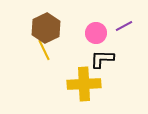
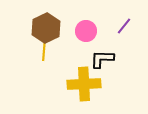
purple line: rotated 24 degrees counterclockwise
pink circle: moved 10 px left, 2 px up
yellow line: rotated 30 degrees clockwise
